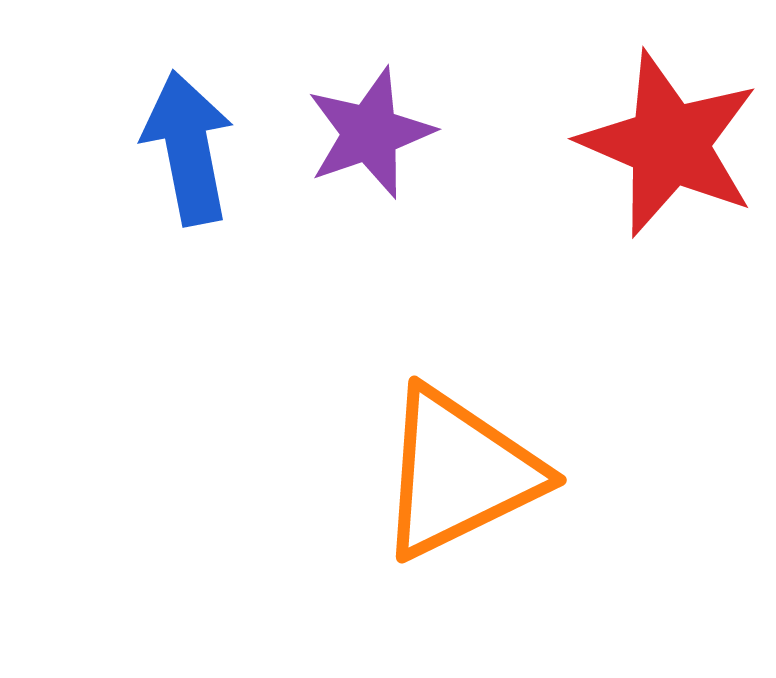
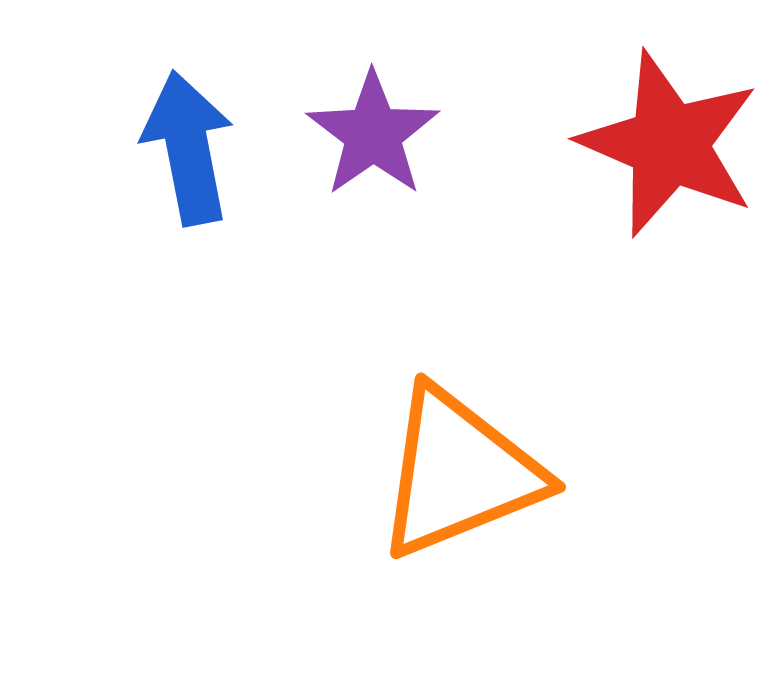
purple star: moved 3 px right, 1 px down; rotated 16 degrees counterclockwise
orange triangle: rotated 4 degrees clockwise
